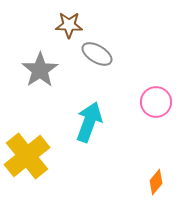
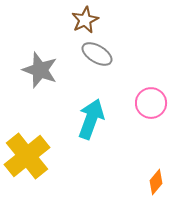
brown star: moved 16 px right, 5 px up; rotated 28 degrees counterclockwise
gray star: rotated 18 degrees counterclockwise
pink circle: moved 5 px left, 1 px down
cyan arrow: moved 2 px right, 3 px up
